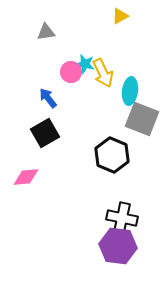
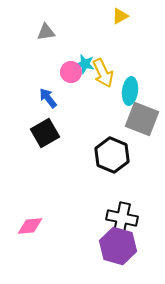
pink diamond: moved 4 px right, 49 px down
purple hexagon: rotated 9 degrees clockwise
